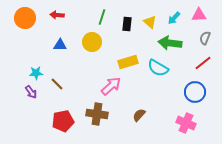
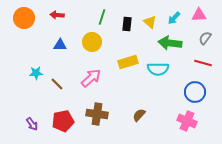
orange circle: moved 1 px left
gray semicircle: rotated 16 degrees clockwise
red line: rotated 54 degrees clockwise
cyan semicircle: moved 1 px down; rotated 30 degrees counterclockwise
pink arrow: moved 20 px left, 8 px up
purple arrow: moved 1 px right, 32 px down
pink cross: moved 1 px right, 2 px up
